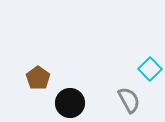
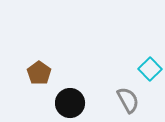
brown pentagon: moved 1 px right, 5 px up
gray semicircle: moved 1 px left
